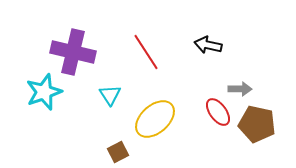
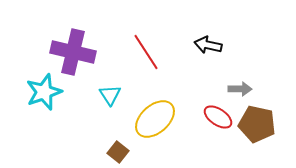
red ellipse: moved 5 px down; rotated 20 degrees counterclockwise
brown square: rotated 25 degrees counterclockwise
